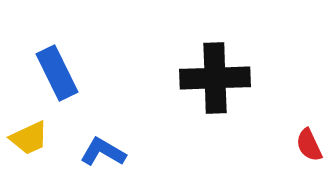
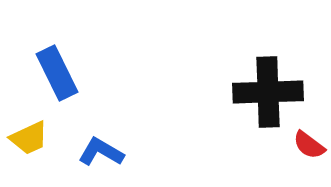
black cross: moved 53 px right, 14 px down
red semicircle: rotated 28 degrees counterclockwise
blue L-shape: moved 2 px left
